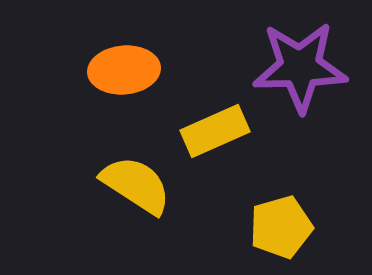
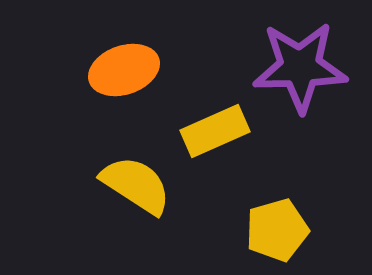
orange ellipse: rotated 14 degrees counterclockwise
yellow pentagon: moved 4 px left, 3 px down
